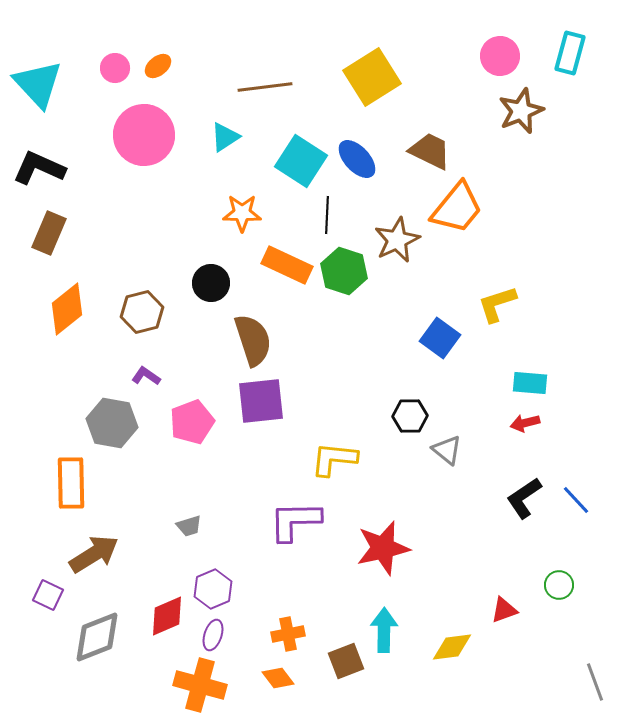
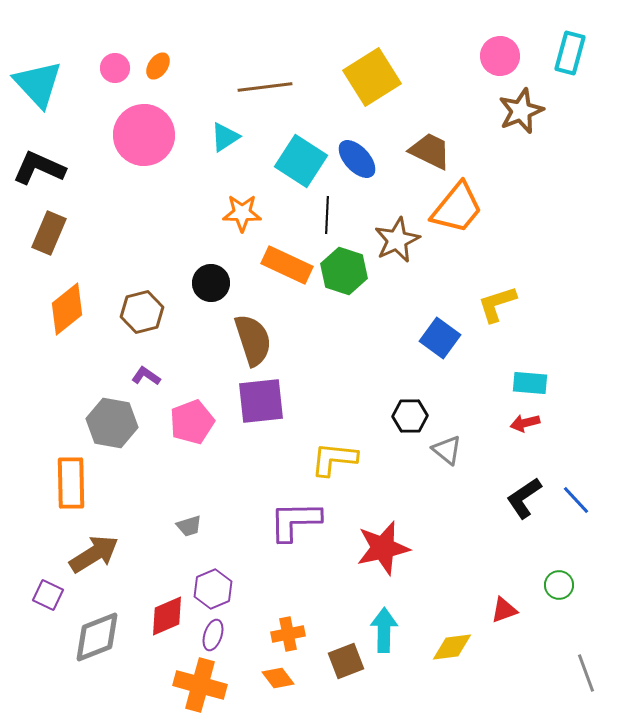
orange ellipse at (158, 66): rotated 16 degrees counterclockwise
gray line at (595, 682): moved 9 px left, 9 px up
